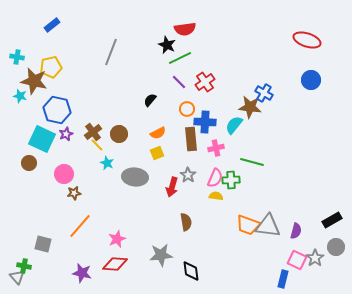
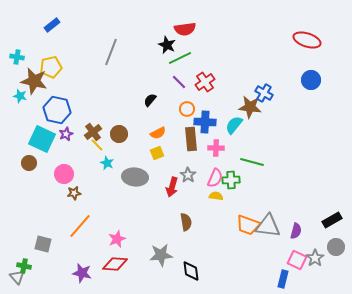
pink cross at (216, 148): rotated 14 degrees clockwise
